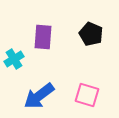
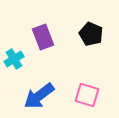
purple rectangle: rotated 25 degrees counterclockwise
